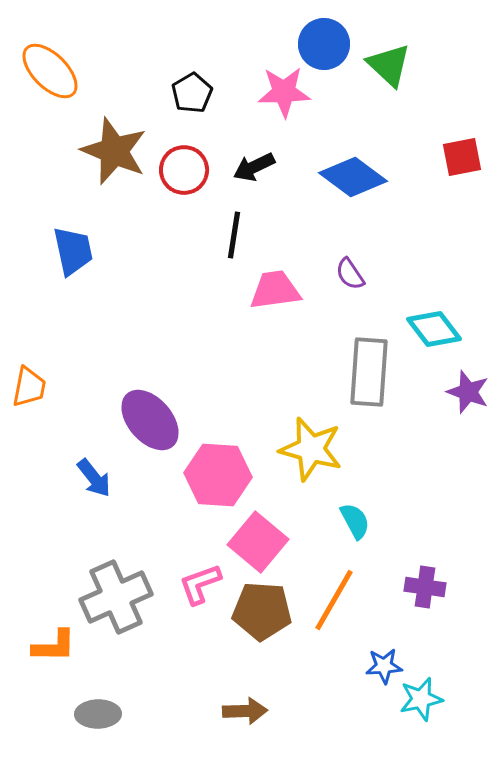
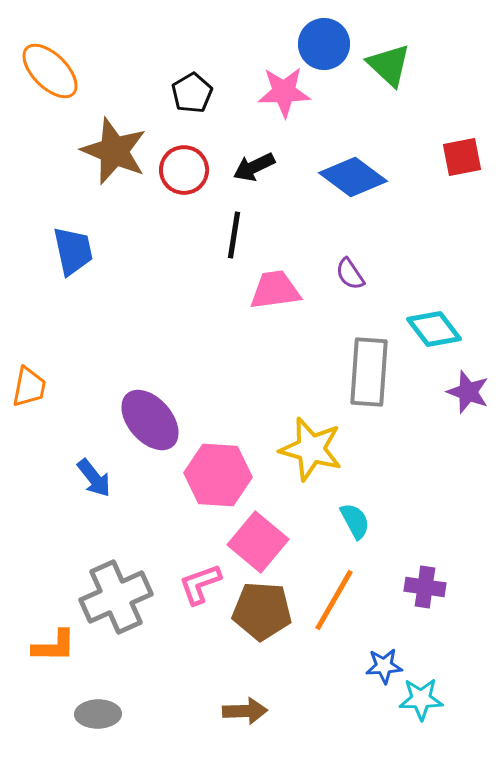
cyan star: rotated 12 degrees clockwise
